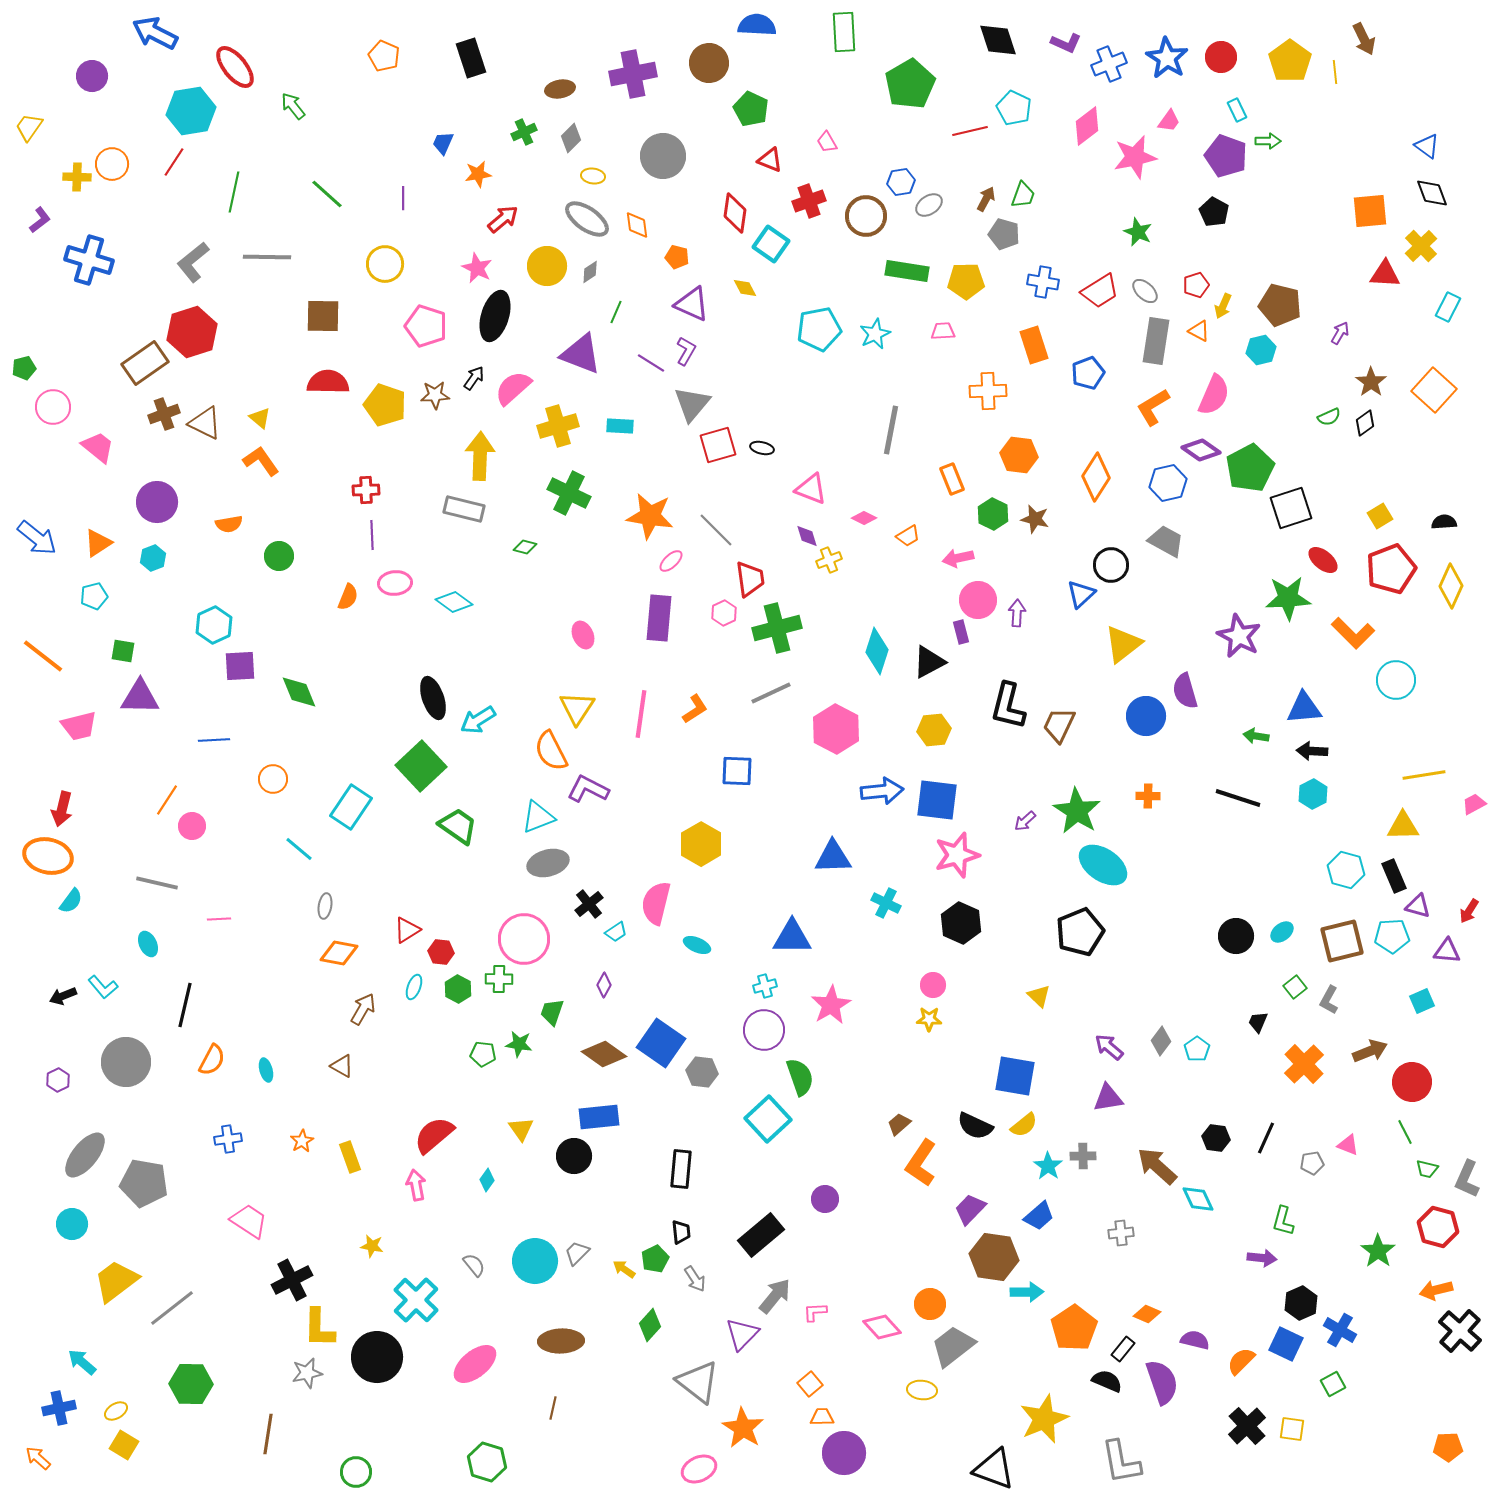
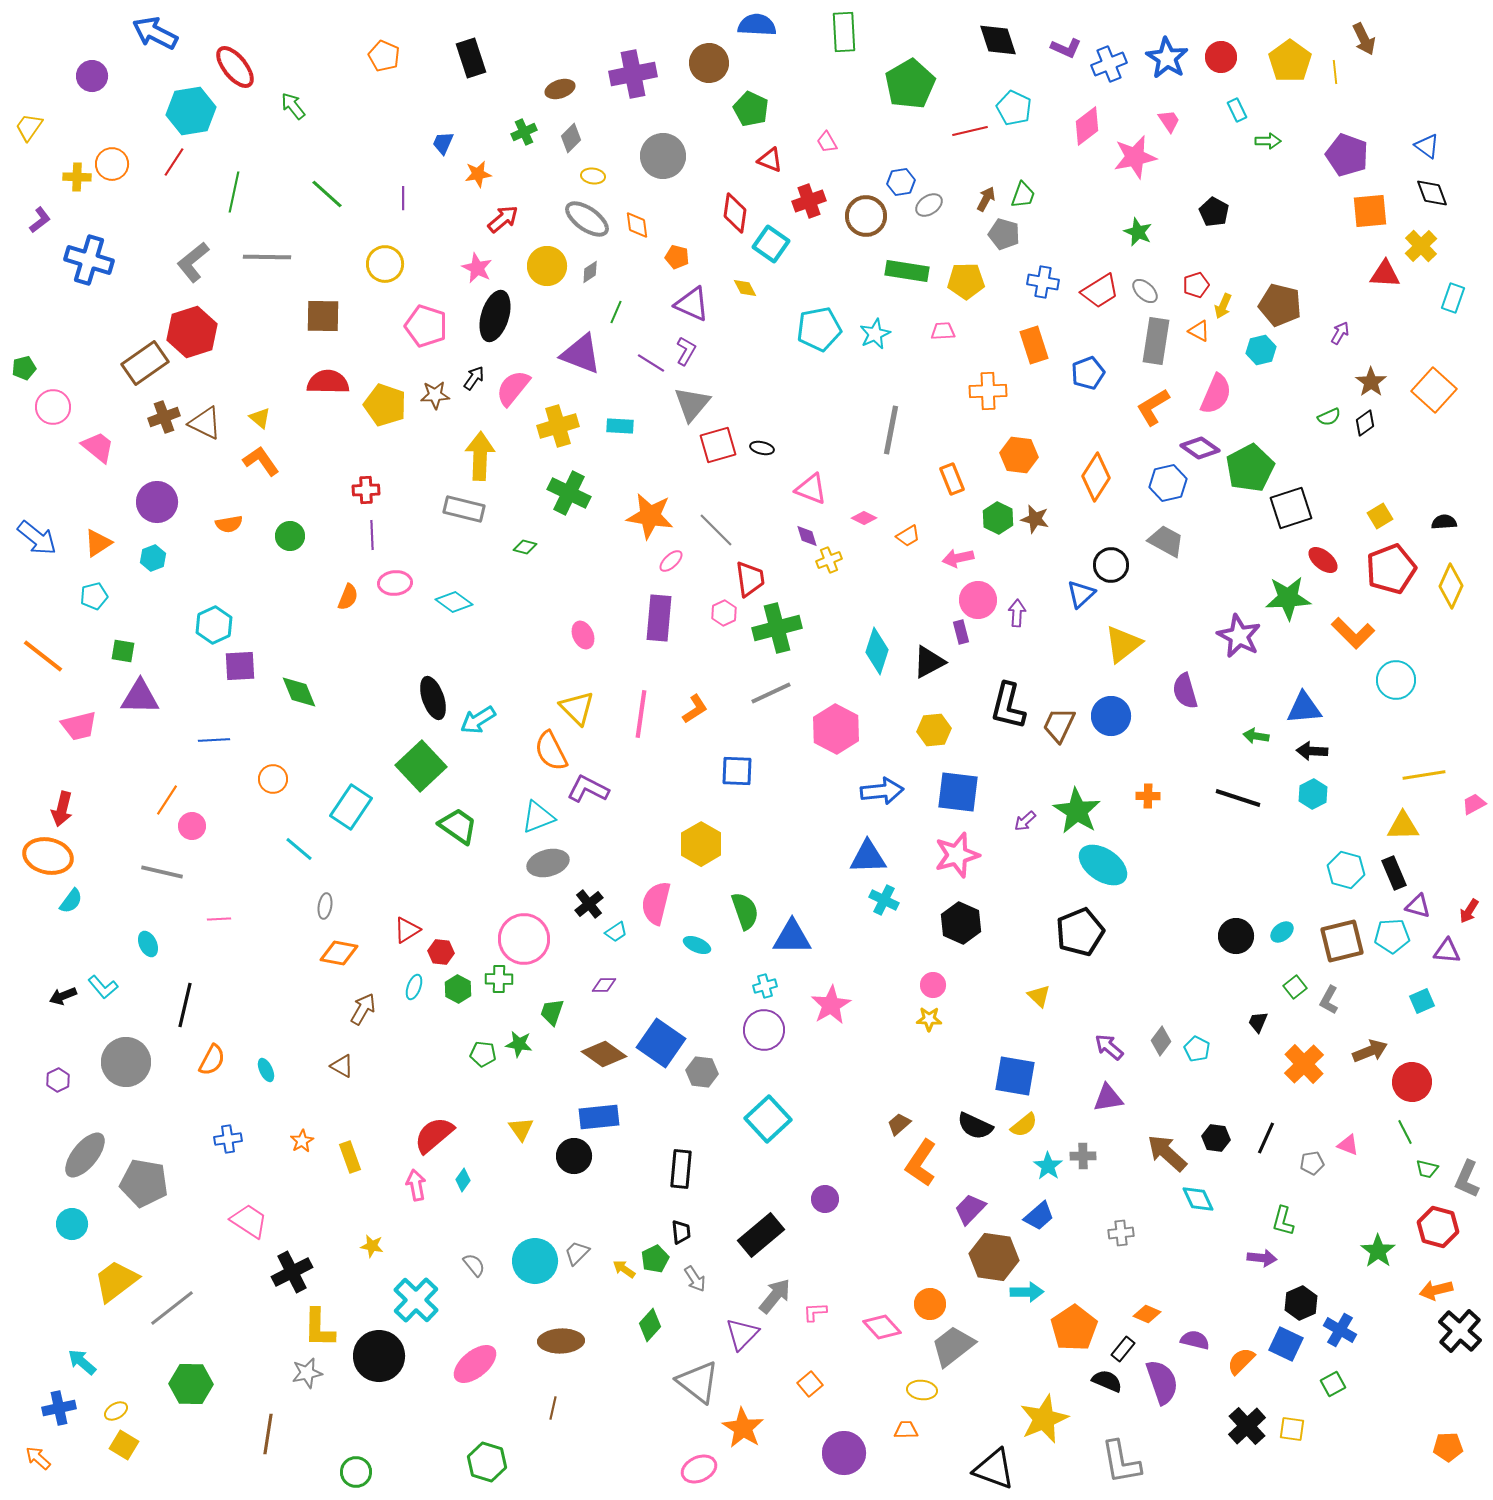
purple L-shape at (1066, 43): moved 5 px down
brown ellipse at (560, 89): rotated 8 degrees counterclockwise
pink trapezoid at (1169, 121): rotated 70 degrees counterclockwise
purple pentagon at (1226, 156): moved 121 px right, 1 px up
cyan rectangle at (1448, 307): moved 5 px right, 9 px up; rotated 8 degrees counterclockwise
pink semicircle at (513, 388): rotated 9 degrees counterclockwise
pink semicircle at (1214, 395): moved 2 px right, 1 px up
brown cross at (164, 414): moved 3 px down
purple diamond at (1201, 450): moved 1 px left, 2 px up
green hexagon at (993, 514): moved 5 px right, 4 px down
green circle at (279, 556): moved 11 px right, 20 px up
yellow triangle at (577, 708): rotated 18 degrees counterclockwise
blue circle at (1146, 716): moved 35 px left
blue square at (937, 800): moved 21 px right, 8 px up
blue triangle at (833, 857): moved 35 px right
black rectangle at (1394, 876): moved 3 px up
gray line at (157, 883): moved 5 px right, 11 px up
cyan cross at (886, 903): moved 2 px left, 3 px up
purple diamond at (604, 985): rotated 60 degrees clockwise
cyan pentagon at (1197, 1049): rotated 10 degrees counterclockwise
cyan ellipse at (266, 1070): rotated 10 degrees counterclockwise
green semicircle at (800, 1077): moved 55 px left, 166 px up
brown arrow at (1157, 1166): moved 10 px right, 13 px up
cyan diamond at (487, 1180): moved 24 px left
black cross at (292, 1280): moved 8 px up
black circle at (377, 1357): moved 2 px right, 1 px up
orange trapezoid at (822, 1417): moved 84 px right, 13 px down
